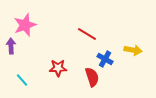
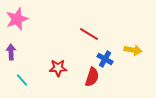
pink star: moved 8 px left, 6 px up
red line: moved 2 px right
purple arrow: moved 6 px down
red semicircle: rotated 36 degrees clockwise
